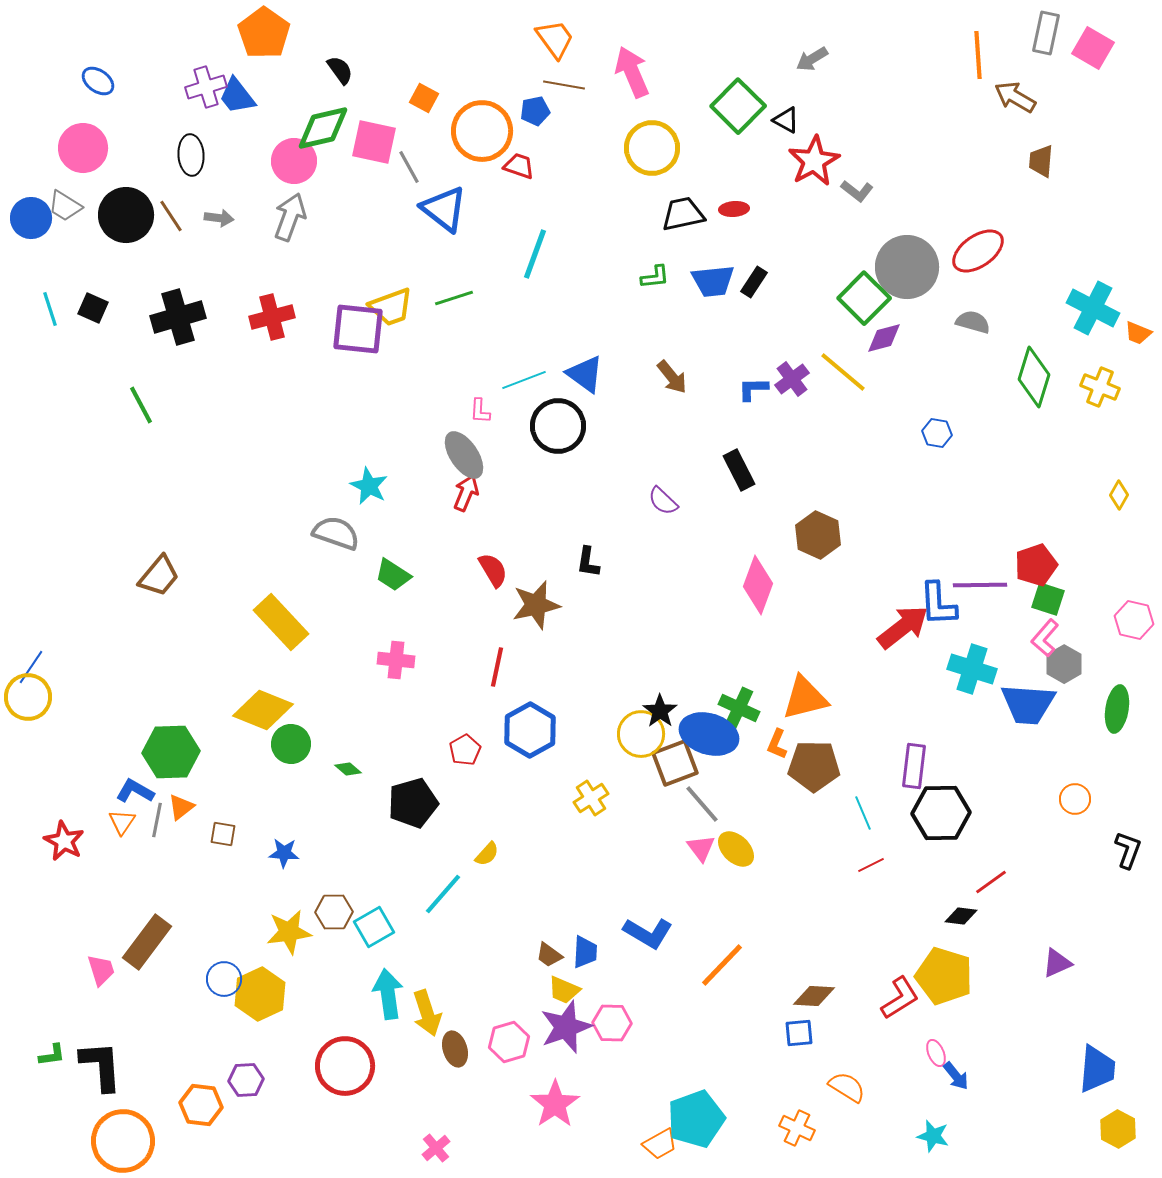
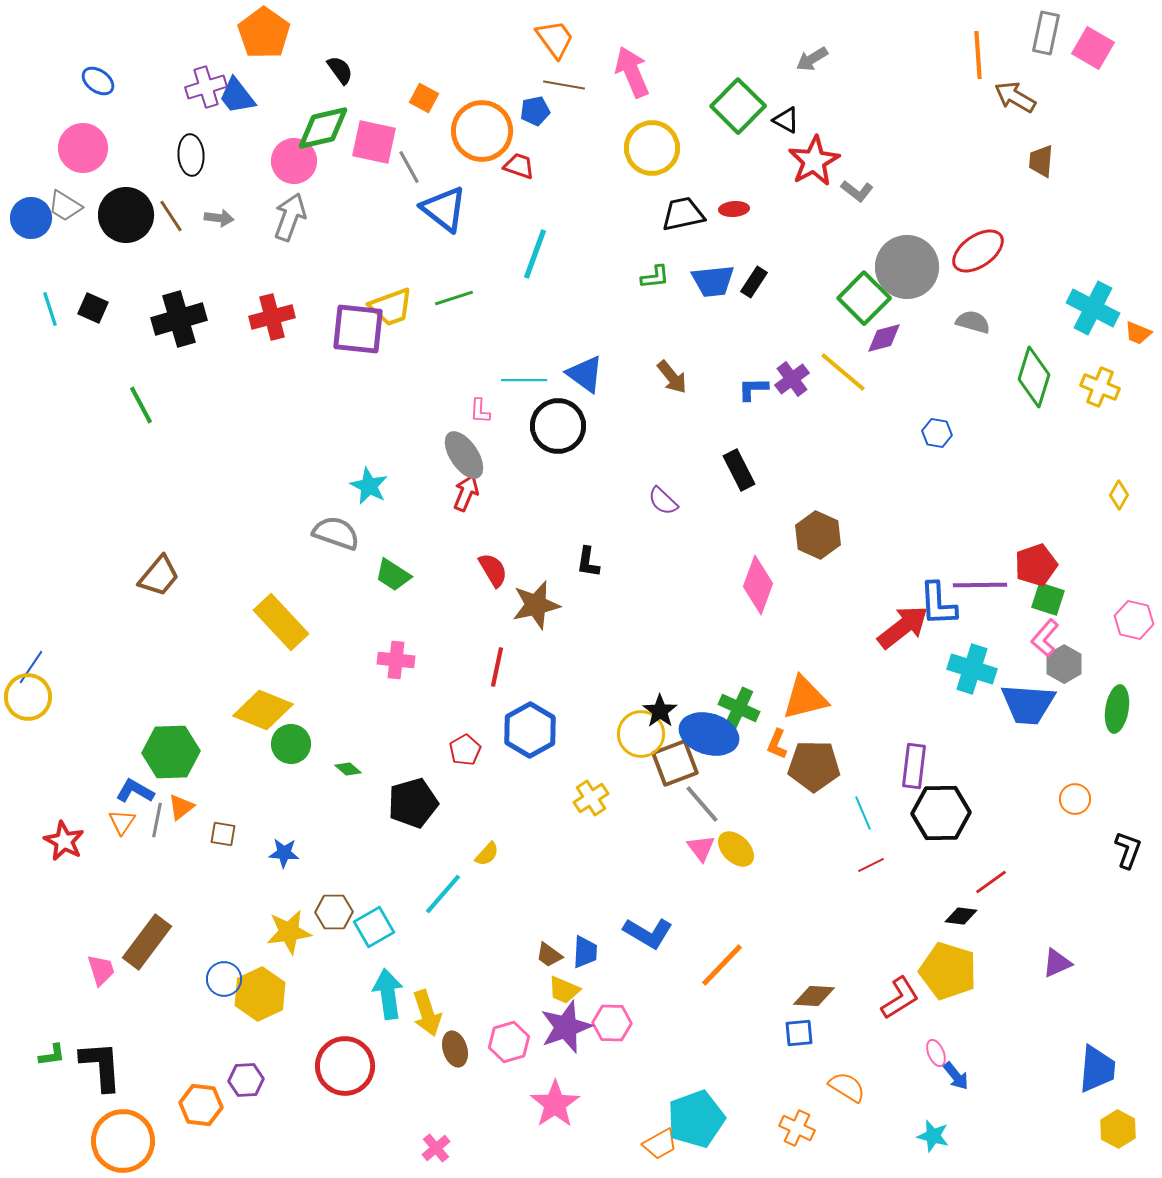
black cross at (178, 317): moved 1 px right, 2 px down
cyan line at (524, 380): rotated 21 degrees clockwise
yellow pentagon at (944, 976): moved 4 px right, 5 px up
